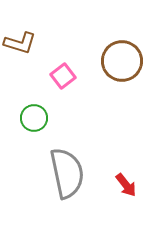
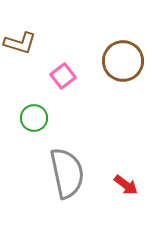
brown circle: moved 1 px right
red arrow: rotated 15 degrees counterclockwise
